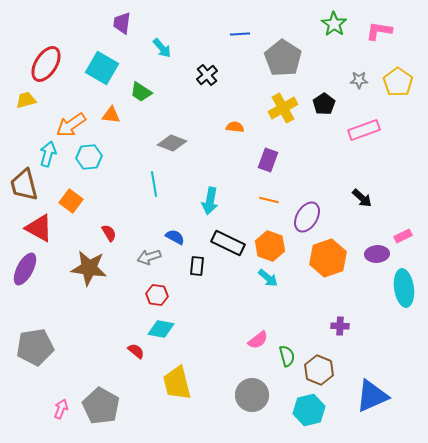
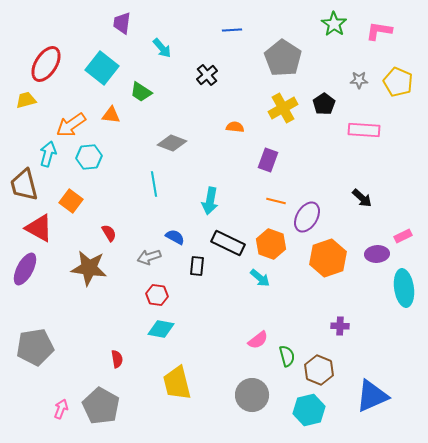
blue line at (240, 34): moved 8 px left, 4 px up
cyan square at (102, 68): rotated 8 degrees clockwise
yellow pentagon at (398, 82): rotated 12 degrees counterclockwise
pink rectangle at (364, 130): rotated 24 degrees clockwise
orange line at (269, 200): moved 7 px right, 1 px down
orange hexagon at (270, 246): moved 1 px right, 2 px up
cyan arrow at (268, 278): moved 8 px left
red semicircle at (136, 351): moved 19 px left, 8 px down; rotated 42 degrees clockwise
